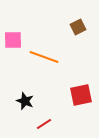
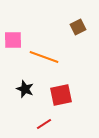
red square: moved 20 px left
black star: moved 12 px up
